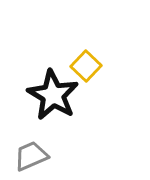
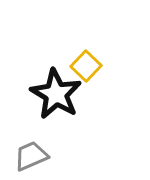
black star: moved 3 px right, 1 px up
